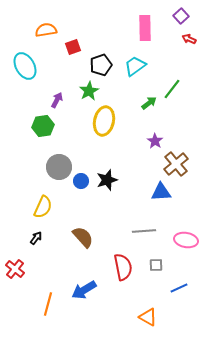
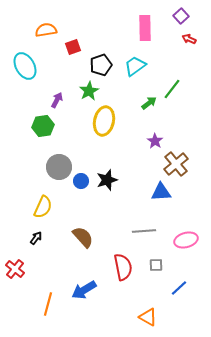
pink ellipse: rotated 25 degrees counterclockwise
blue line: rotated 18 degrees counterclockwise
